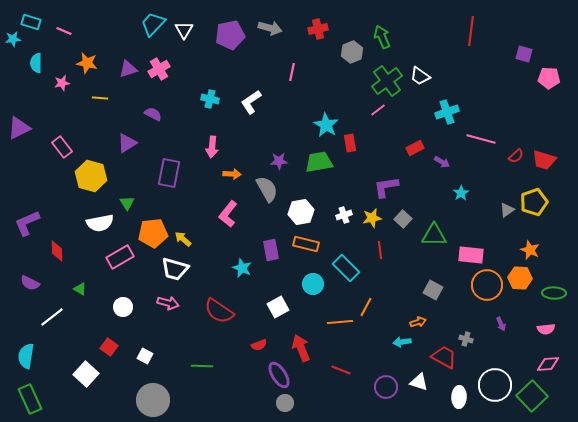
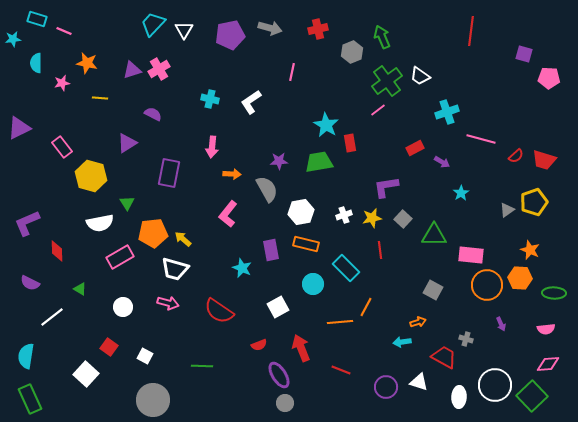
cyan rectangle at (31, 22): moved 6 px right, 3 px up
purple triangle at (128, 69): moved 4 px right, 1 px down
